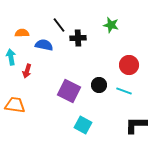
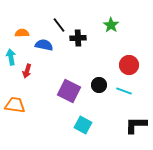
green star: rotated 21 degrees clockwise
